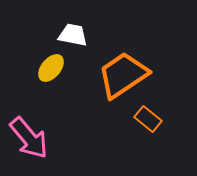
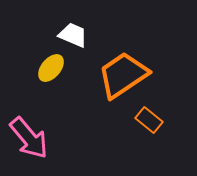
white trapezoid: rotated 12 degrees clockwise
orange rectangle: moved 1 px right, 1 px down
